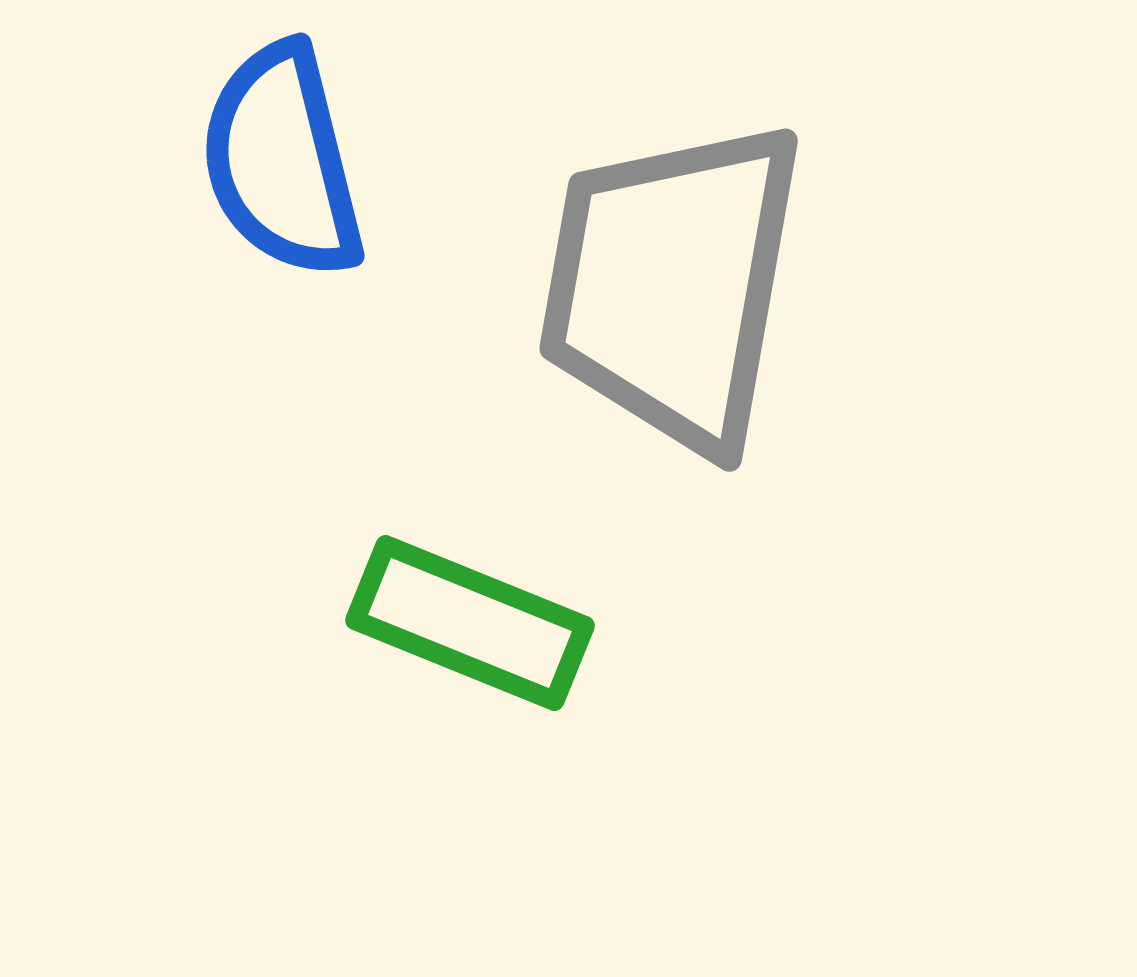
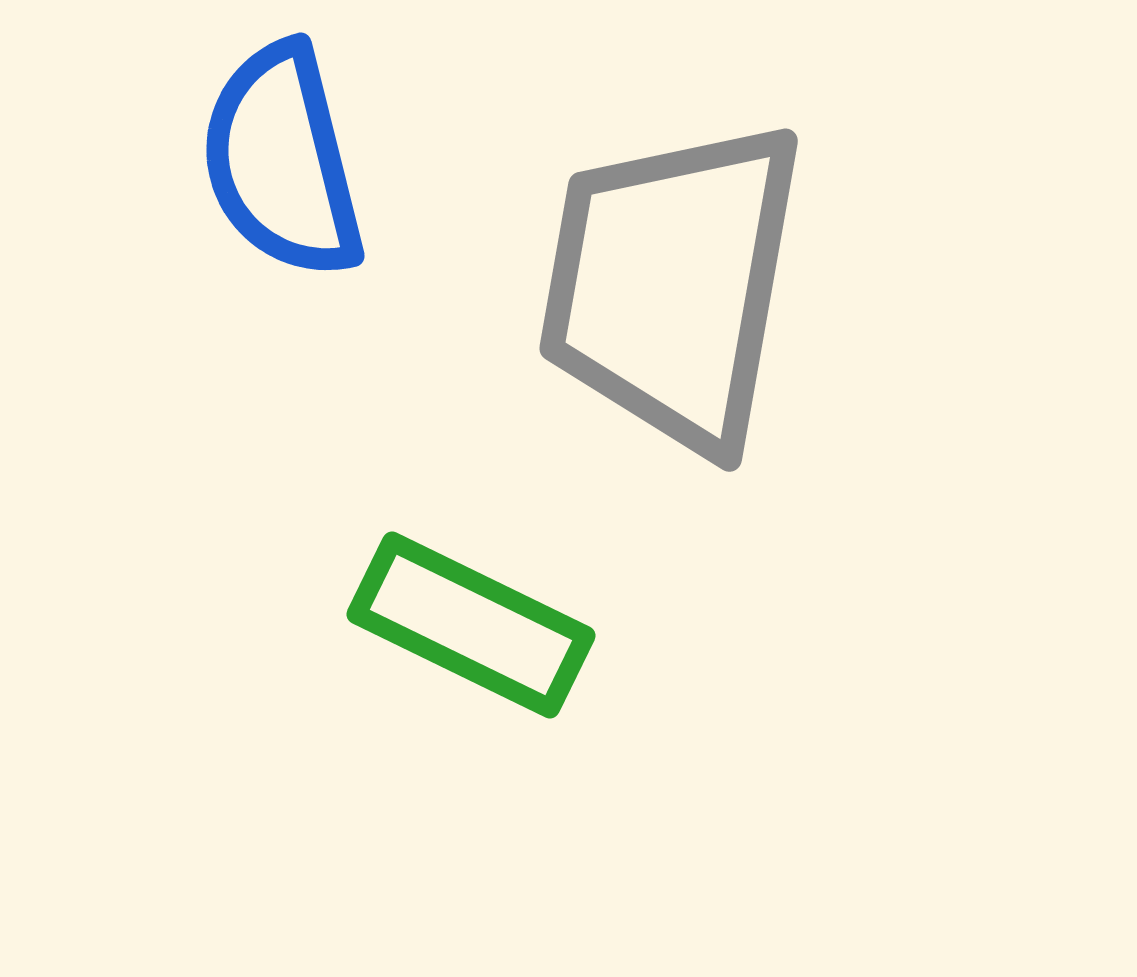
green rectangle: moved 1 px right, 2 px down; rotated 4 degrees clockwise
